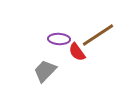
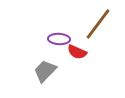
brown line: moved 11 px up; rotated 20 degrees counterclockwise
red semicircle: rotated 30 degrees counterclockwise
